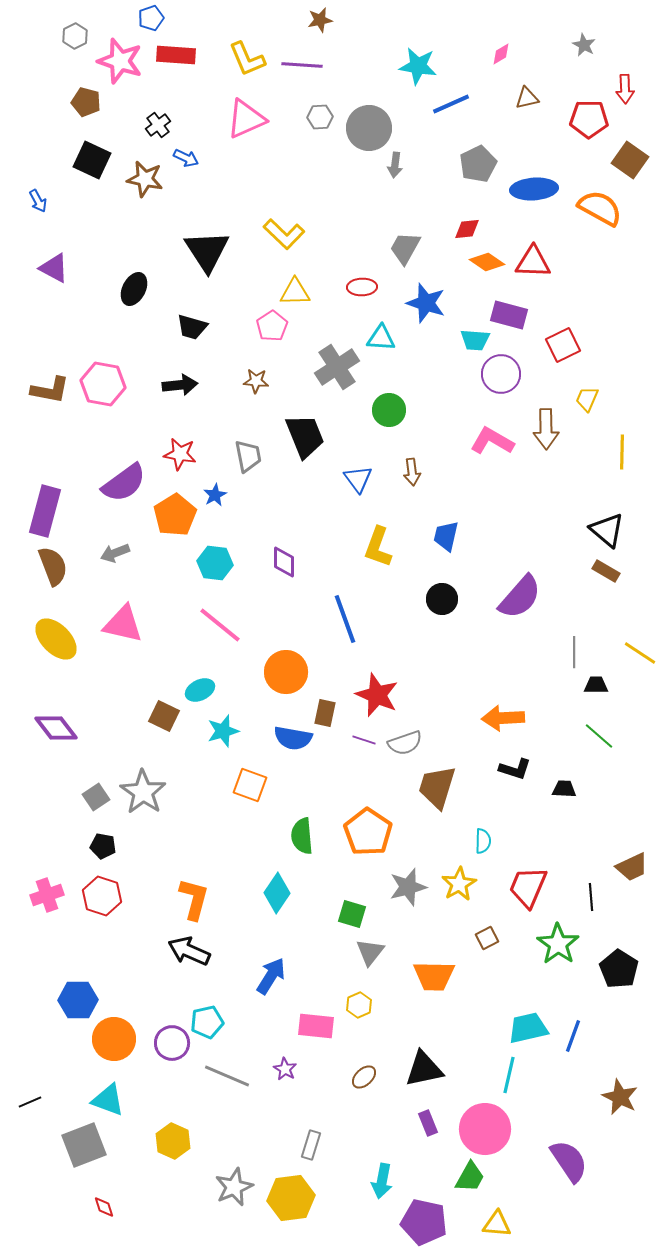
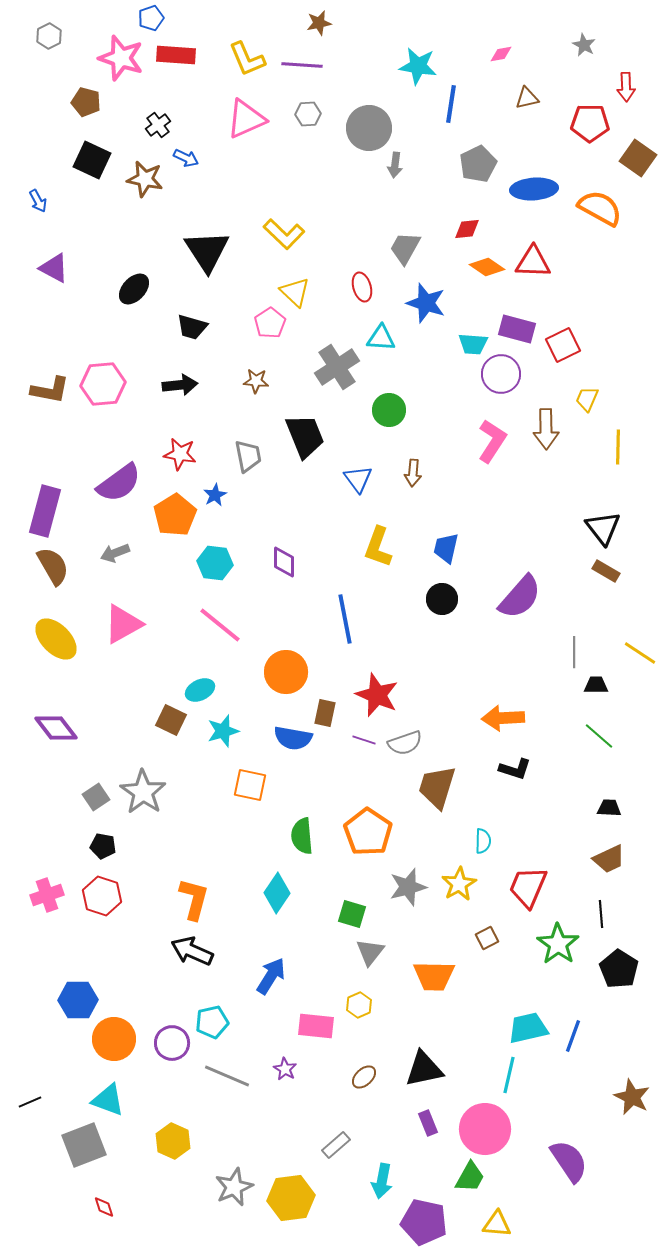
brown star at (320, 20): moved 1 px left, 3 px down
gray hexagon at (75, 36): moved 26 px left
pink diamond at (501, 54): rotated 20 degrees clockwise
pink star at (120, 61): moved 1 px right, 3 px up
red arrow at (625, 89): moved 1 px right, 2 px up
blue line at (451, 104): rotated 57 degrees counterclockwise
gray hexagon at (320, 117): moved 12 px left, 3 px up
red pentagon at (589, 119): moved 1 px right, 4 px down
brown square at (630, 160): moved 8 px right, 2 px up
orange diamond at (487, 262): moved 5 px down
red ellipse at (362, 287): rotated 76 degrees clockwise
black ellipse at (134, 289): rotated 16 degrees clockwise
yellow triangle at (295, 292): rotated 44 degrees clockwise
purple rectangle at (509, 315): moved 8 px right, 14 px down
pink pentagon at (272, 326): moved 2 px left, 3 px up
cyan trapezoid at (475, 340): moved 2 px left, 4 px down
pink hexagon at (103, 384): rotated 15 degrees counterclockwise
pink L-shape at (492, 441): rotated 93 degrees clockwise
yellow line at (622, 452): moved 4 px left, 5 px up
brown arrow at (412, 472): moved 1 px right, 1 px down; rotated 12 degrees clockwise
purple semicircle at (124, 483): moved 5 px left
black triangle at (607, 530): moved 4 px left, 2 px up; rotated 12 degrees clockwise
blue trapezoid at (446, 536): moved 12 px down
brown semicircle at (53, 566): rotated 9 degrees counterclockwise
blue line at (345, 619): rotated 9 degrees clockwise
pink triangle at (123, 624): rotated 42 degrees counterclockwise
brown square at (164, 716): moved 7 px right, 4 px down
orange square at (250, 785): rotated 8 degrees counterclockwise
black trapezoid at (564, 789): moved 45 px right, 19 px down
brown trapezoid at (632, 867): moved 23 px left, 8 px up
black line at (591, 897): moved 10 px right, 17 px down
black arrow at (189, 951): moved 3 px right
cyan pentagon at (207, 1022): moved 5 px right
brown star at (620, 1097): moved 12 px right
gray rectangle at (311, 1145): moved 25 px right; rotated 32 degrees clockwise
